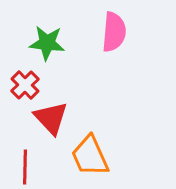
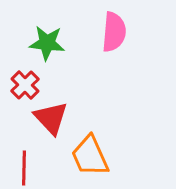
red line: moved 1 px left, 1 px down
